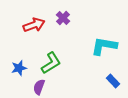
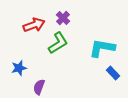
cyan L-shape: moved 2 px left, 2 px down
green L-shape: moved 7 px right, 20 px up
blue rectangle: moved 8 px up
